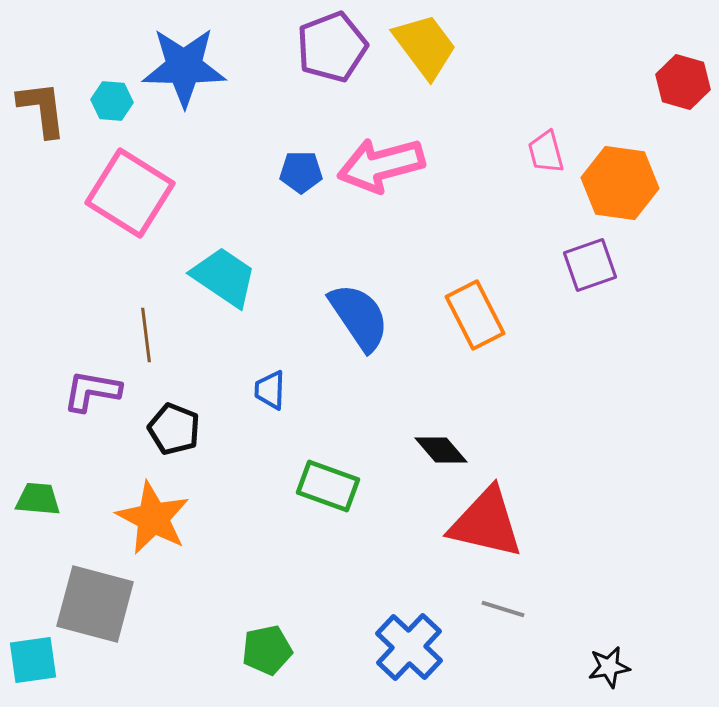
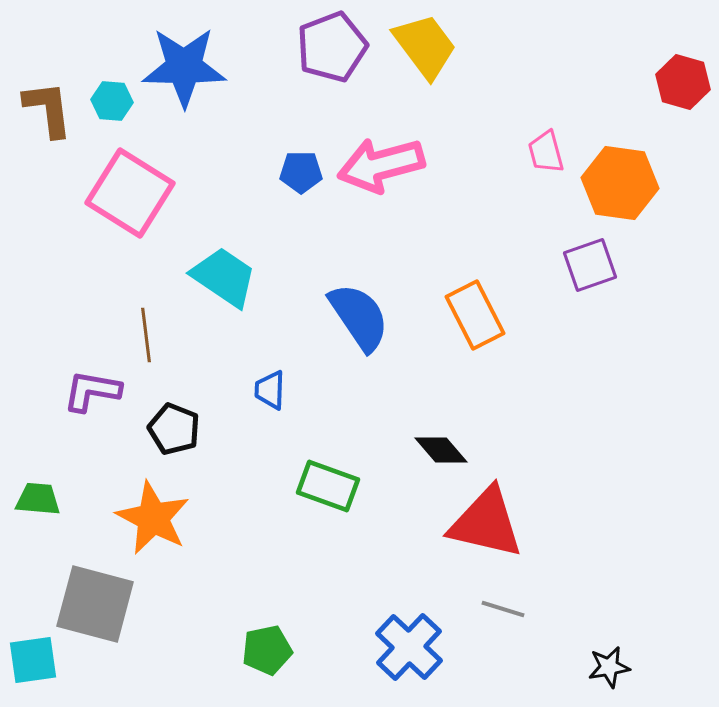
brown L-shape: moved 6 px right
